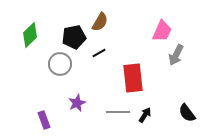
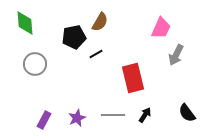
pink trapezoid: moved 1 px left, 3 px up
green diamond: moved 5 px left, 12 px up; rotated 50 degrees counterclockwise
black line: moved 3 px left, 1 px down
gray circle: moved 25 px left
red rectangle: rotated 8 degrees counterclockwise
purple star: moved 15 px down
gray line: moved 5 px left, 3 px down
purple rectangle: rotated 48 degrees clockwise
